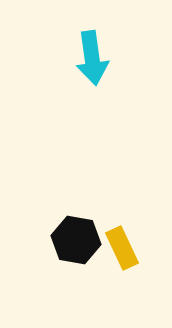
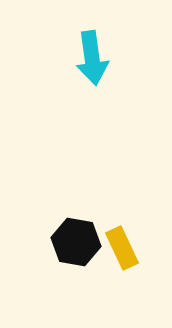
black hexagon: moved 2 px down
